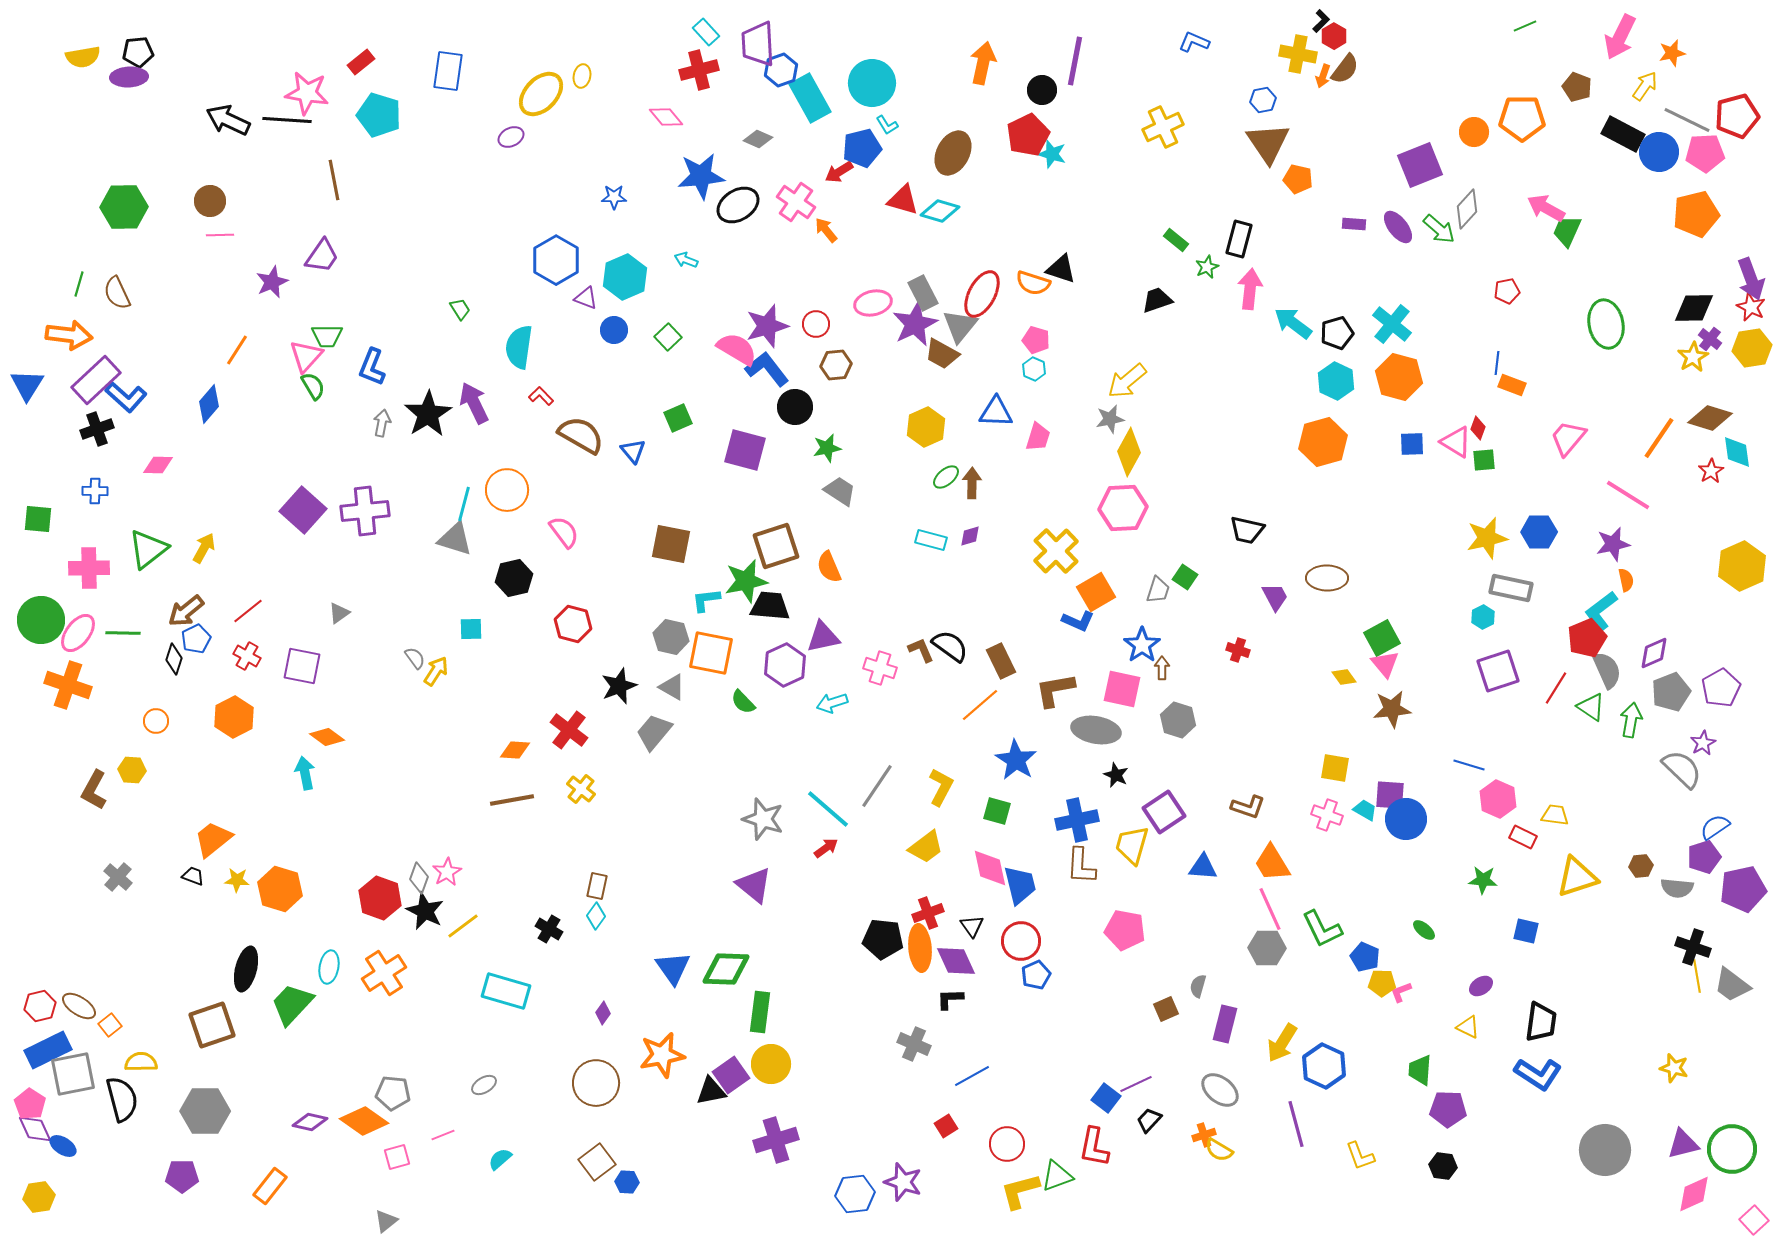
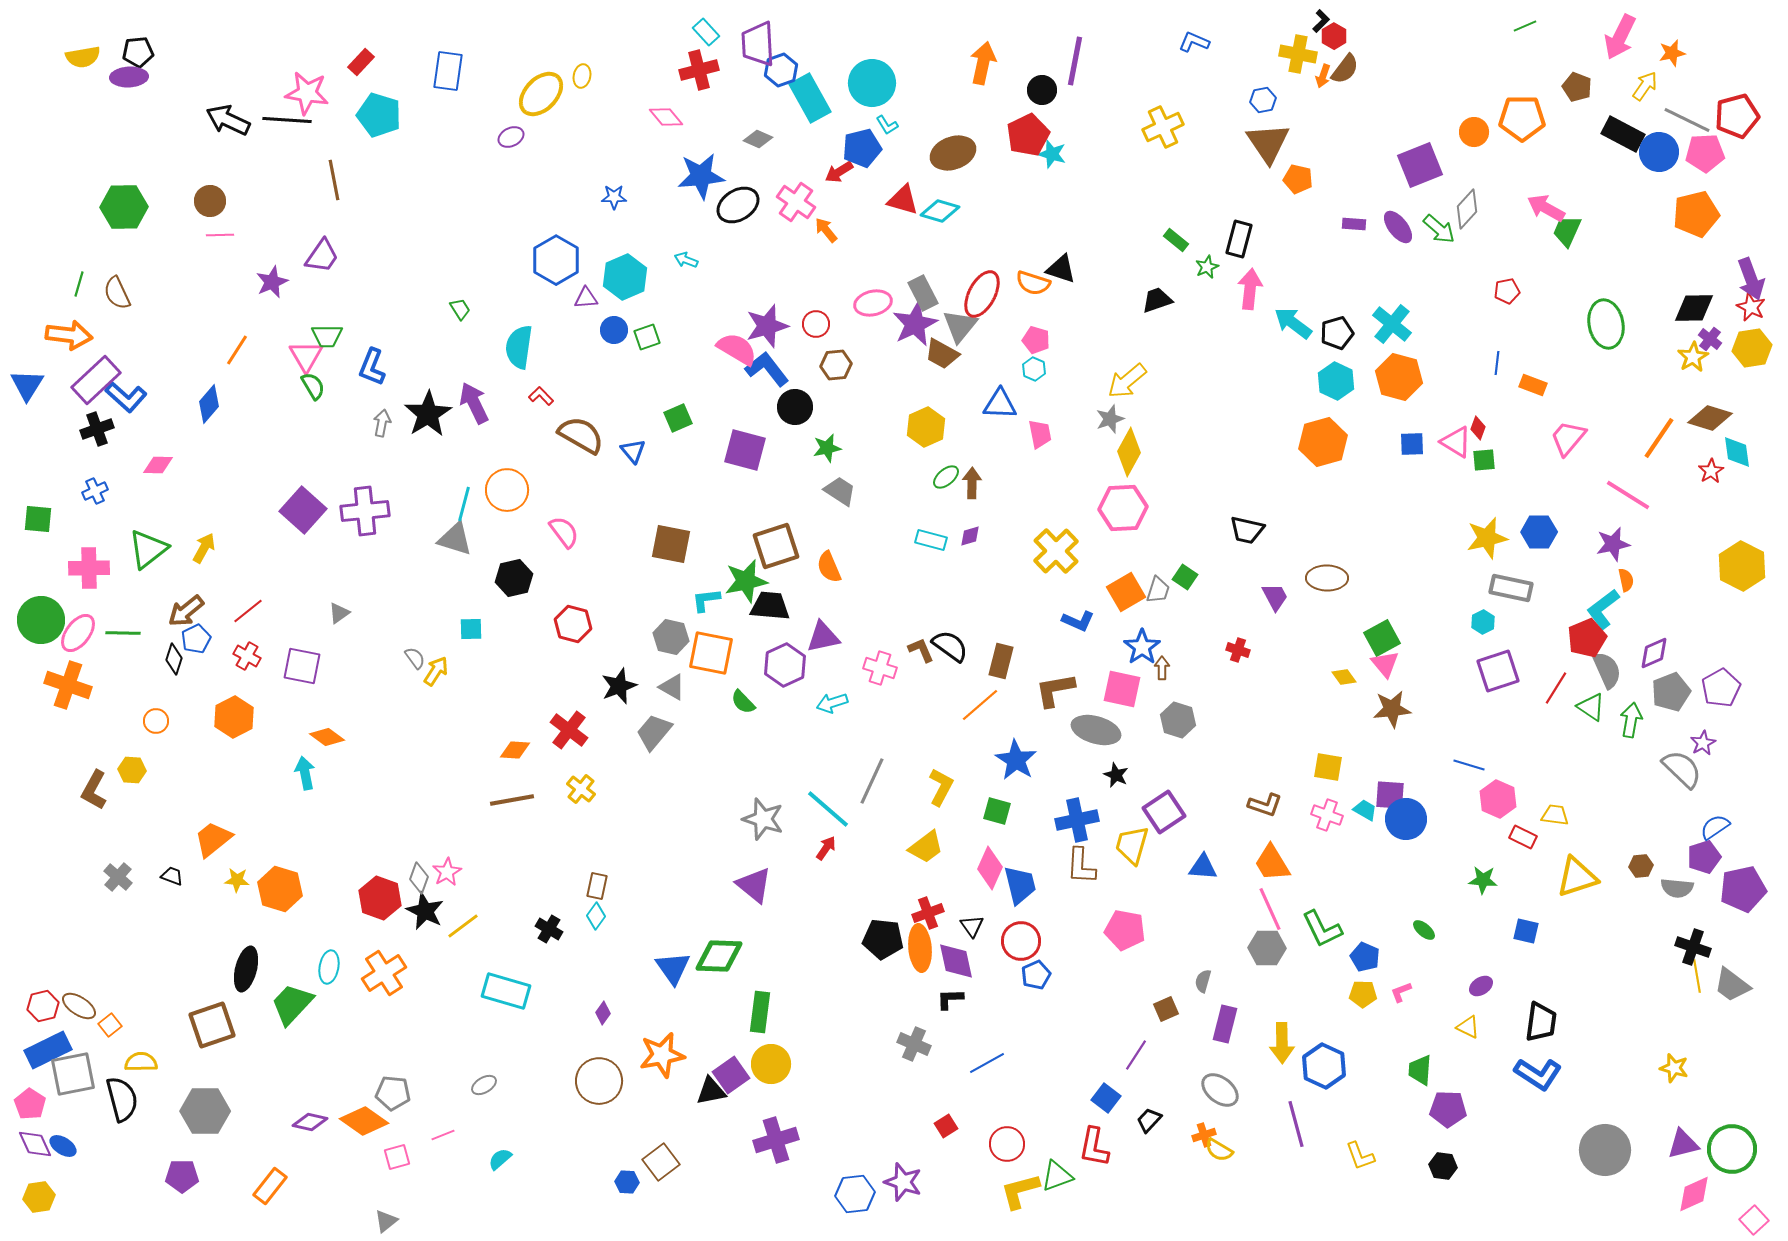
red rectangle at (361, 62): rotated 8 degrees counterclockwise
brown ellipse at (953, 153): rotated 42 degrees clockwise
purple triangle at (586, 298): rotated 25 degrees counterclockwise
green square at (668, 337): moved 21 px left; rotated 24 degrees clockwise
pink triangle at (306, 356): rotated 12 degrees counterclockwise
orange rectangle at (1512, 385): moved 21 px right
blue triangle at (996, 412): moved 4 px right, 8 px up
gray star at (1110, 419): rotated 8 degrees counterclockwise
pink trapezoid at (1038, 437): moved 2 px right, 3 px up; rotated 28 degrees counterclockwise
blue cross at (95, 491): rotated 25 degrees counterclockwise
yellow hexagon at (1742, 566): rotated 9 degrees counterclockwise
orange square at (1096, 592): moved 30 px right
cyan L-shape at (1601, 611): moved 2 px right, 2 px up
cyan hexagon at (1483, 617): moved 5 px down
blue star at (1142, 645): moved 2 px down
brown rectangle at (1001, 661): rotated 40 degrees clockwise
gray ellipse at (1096, 730): rotated 6 degrees clockwise
yellow square at (1335, 768): moved 7 px left, 1 px up
gray line at (877, 786): moved 5 px left, 5 px up; rotated 9 degrees counterclockwise
brown L-shape at (1248, 807): moved 17 px right, 2 px up
red arrow at (826, 848): rotated 20 degrees counterclockwise
pink diamond at (990, 868): rotated 36 degrees clockwise
black trapezoid at (193, 876): moved 21 px left
purple diamond at (956, 961): rotated 12 degrees clockwise
green diamond at (726, 969): moved 7 px left, 13 px up
yellow pentagon at (1382, 983): moved 19 px left, 11 px down
gray semicircle at (1198, 986): moved 5 px right, 5 px up
red hexagon at (40, 1006): moved 3 px right
yellow arrow at (1282, 1043): rotated 33 degrees counterclockwise
blue line at (972, 1076): moved 15 px right, 13 px up
brown circle at (596, 1083): moved 3 px right, 2 px up
purple line at (1136, 1084): moved 29 px up; rotated 32 degrees counterclockwise
purple diamond at (35, 1129): moved 15 px down
brown square at (597, 1162): moved 64 px right
